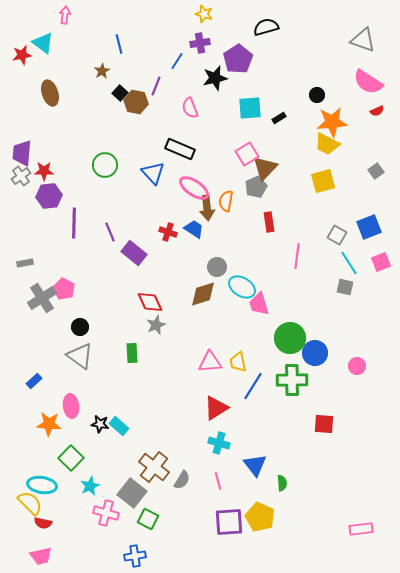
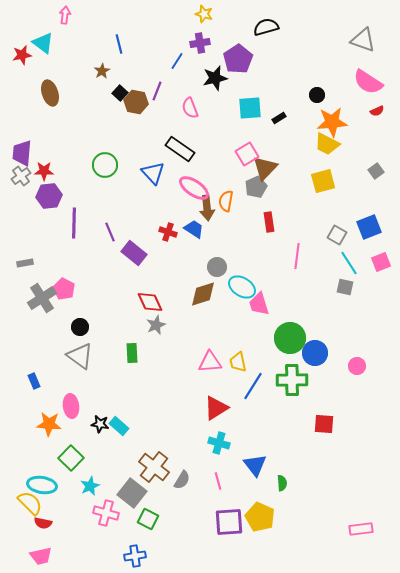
purple line at (156, 86): moved 1 px right, 5 px down
black rectangle at (180, 149): rotated 12 degrees clockwise
blue rectangle at (34, 381): rotated 70 degrees counterclockwise
